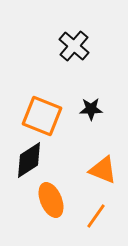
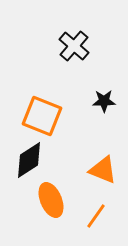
black star: moved 13 px right, 8 px up
